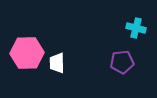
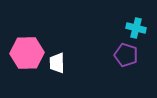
purple pentagon: moved 4 px right, 7 px up; rotated 25 degrees clockwise
